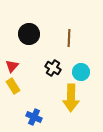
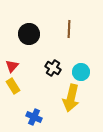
brown line: moved 9 px up
yellow arrow: rotated 12 degrees clockwise
